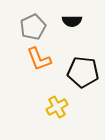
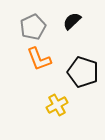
black semicircle: rotated 138 degrees clockwise
black pentagon: rotated 12 degrees clockwise
yellow cross: moved 2 px up
